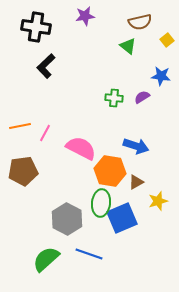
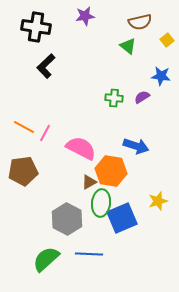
orange line: moved 4 px right, 1 px down; rotated 40 degrees clockwise
orange hexagon: moved 1 px right
brown triangle: moved 47 px left
blue line: rotated 16 degrees counterclockwise
